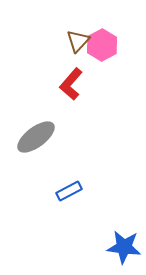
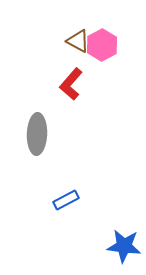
brown triangle: rotated 45 degrees counterclockwise
gray ellipse: moved 1 px right, 3 px up; rotated 51 degrees counterclockwise
blue rectangle: moved 3 px left, 9 px down
blue star: moved 1 px up
